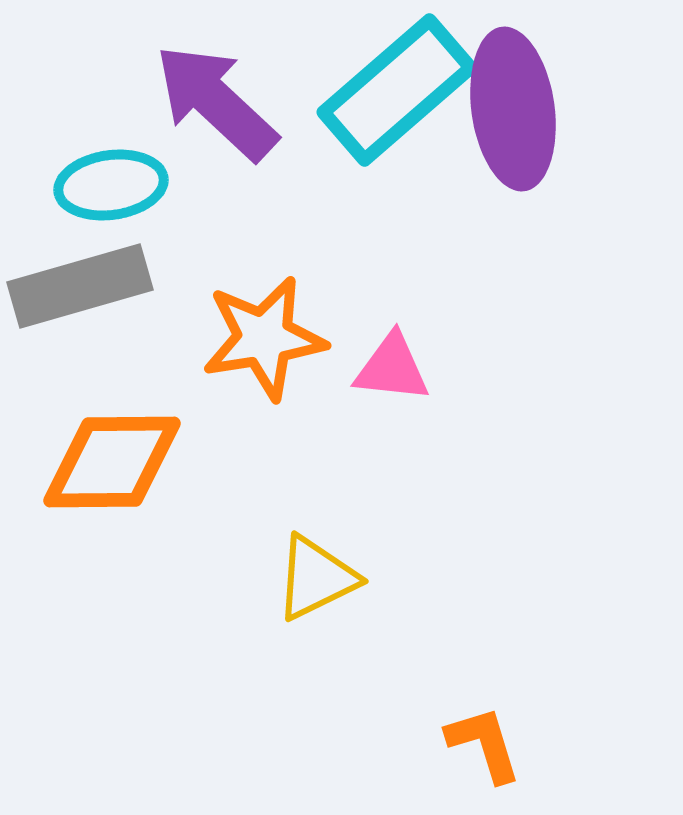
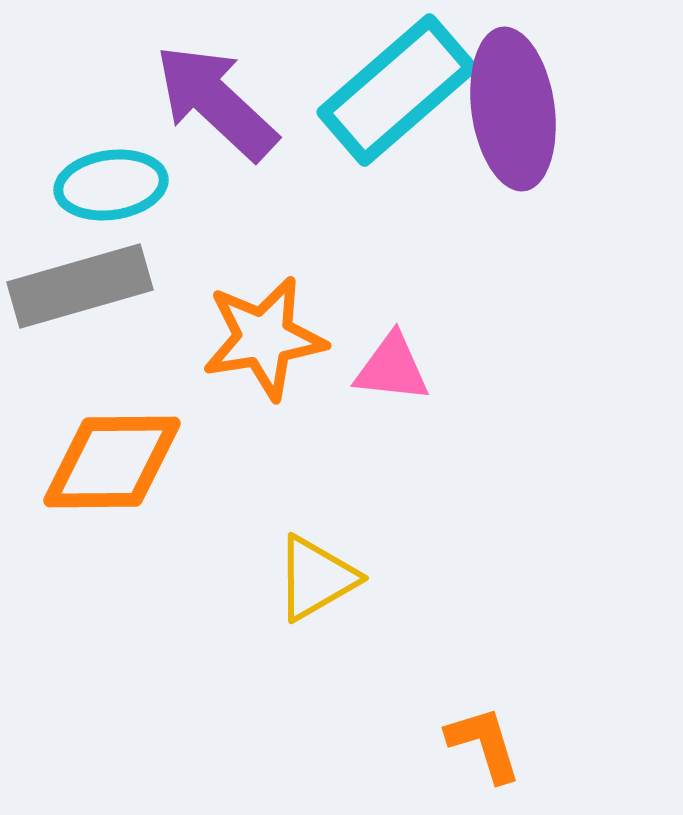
yellow triangle: rotated 4 degrees counterclockwise
